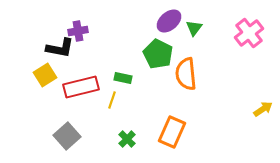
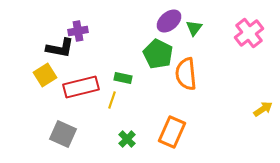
gray square: moved 4 px left, 2 px up; rotated 24 degrees counterclockwise
